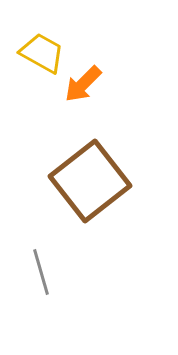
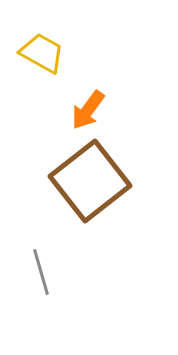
orange arrow: moved 5 px right, 26 px down; rotated 9 degrees counterclockwise
